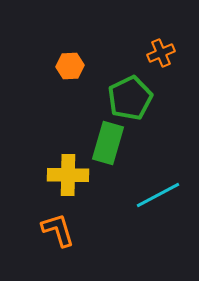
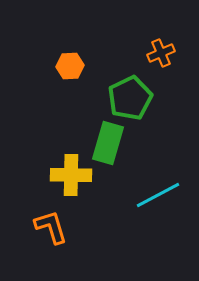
yellow cross: moved 3 px right
orange L-shape: moved 7 px left, 3 px up
